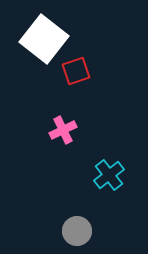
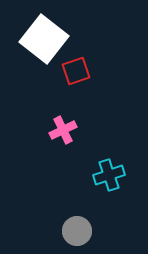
cyan cross: rotated 20 degrees clockwise
